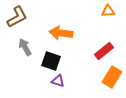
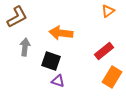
orange triangle: rotated 32 degrees counterclockwise
gray arrow: rotated 36 degrees clockwise
